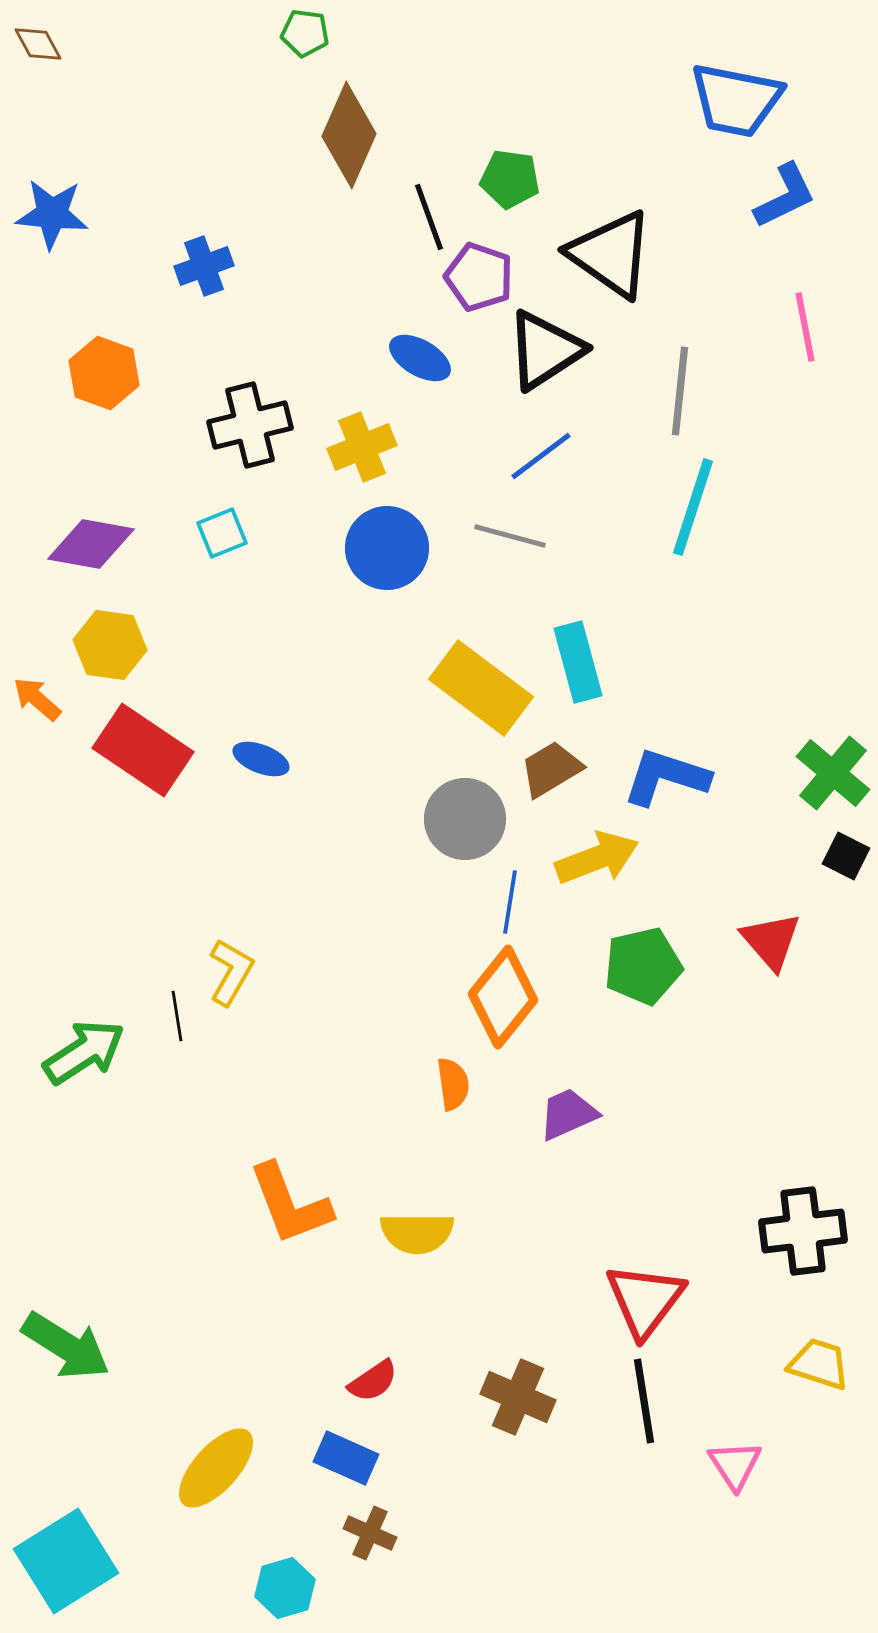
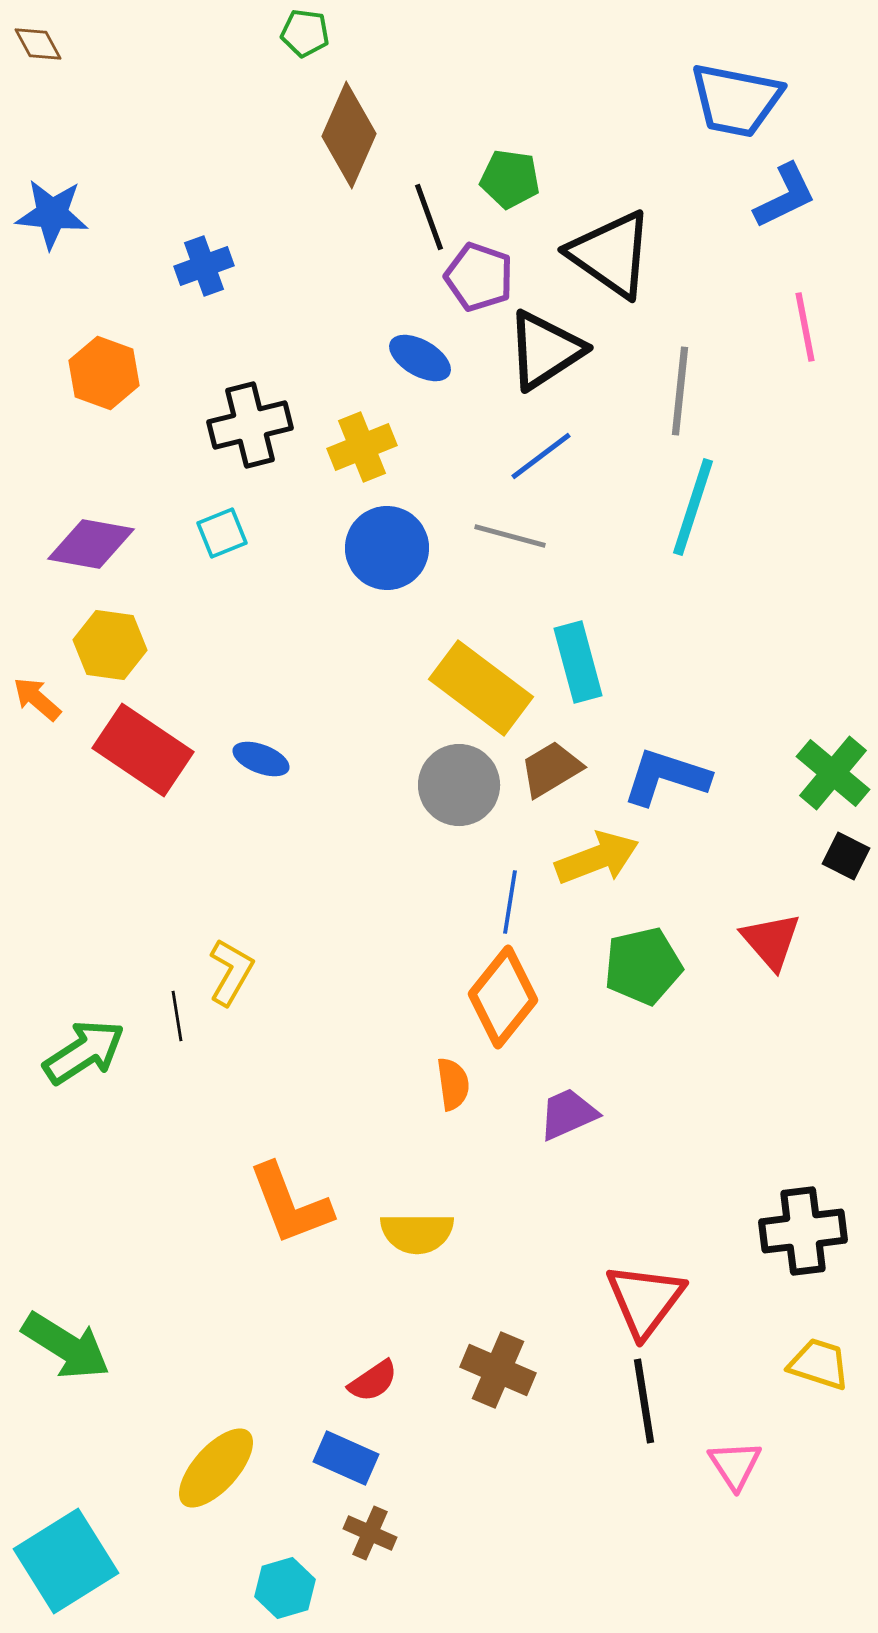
gray circle at (465, 819): moved 6 px left, 34 px up
brown cross at (518, 1397): moved 20 px left, 27 px up
